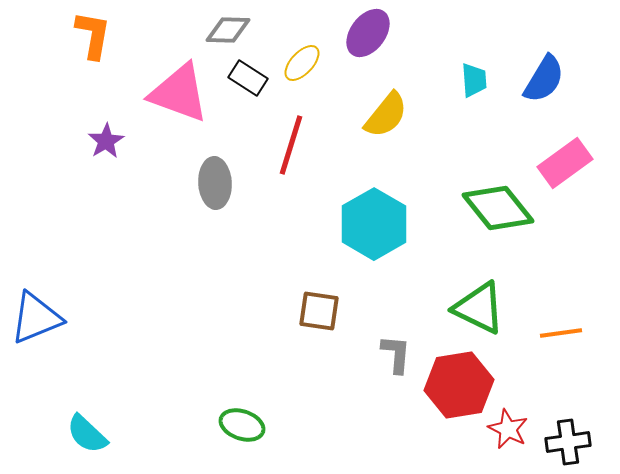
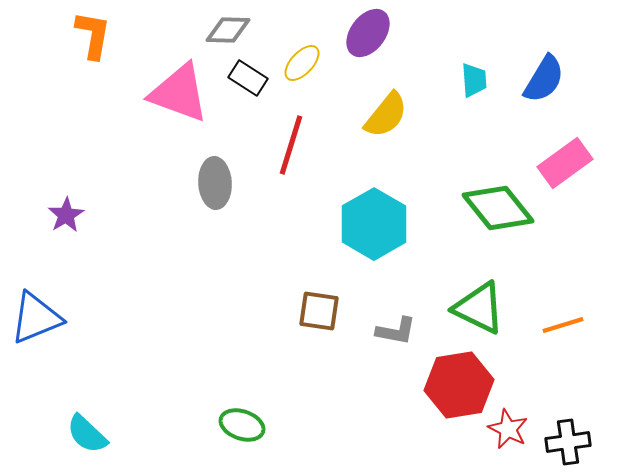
purple star: moved 40 px left, 74 px down
orange line: moved 2 px right, 8 px up; rotated 9 degrees counterclockwise
gray L-shape: moved 23 px up; rotated 96 degrees clockwise
